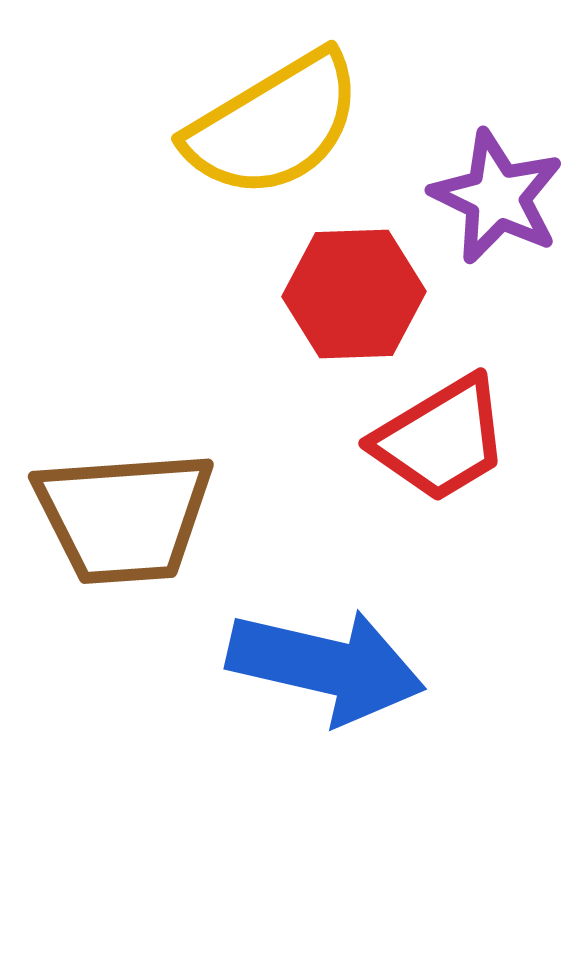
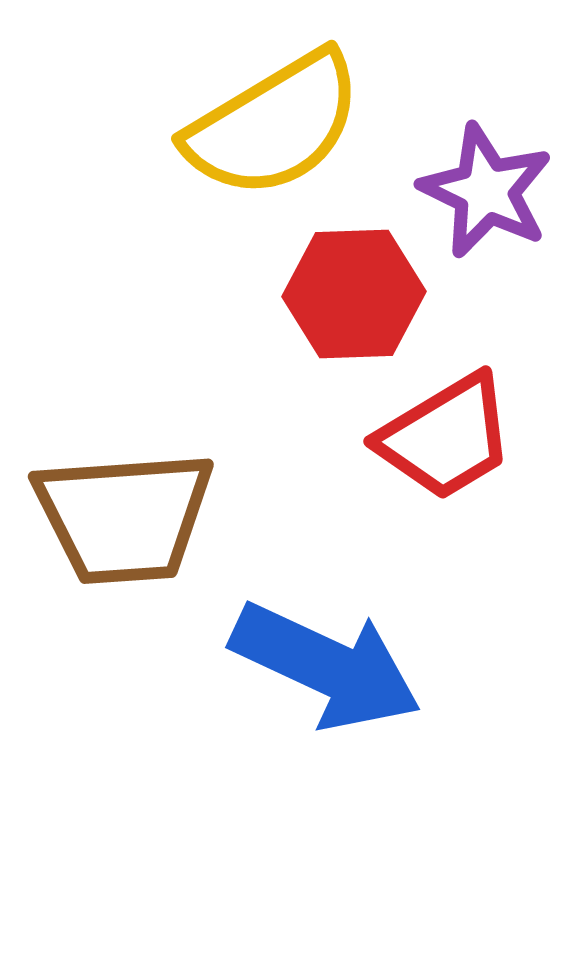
purple star: moved 11 px left, 6 px up
red trapezoid: moved 5 px right, 2 px up
blue arrow: rotated 12 degrees clockwise
